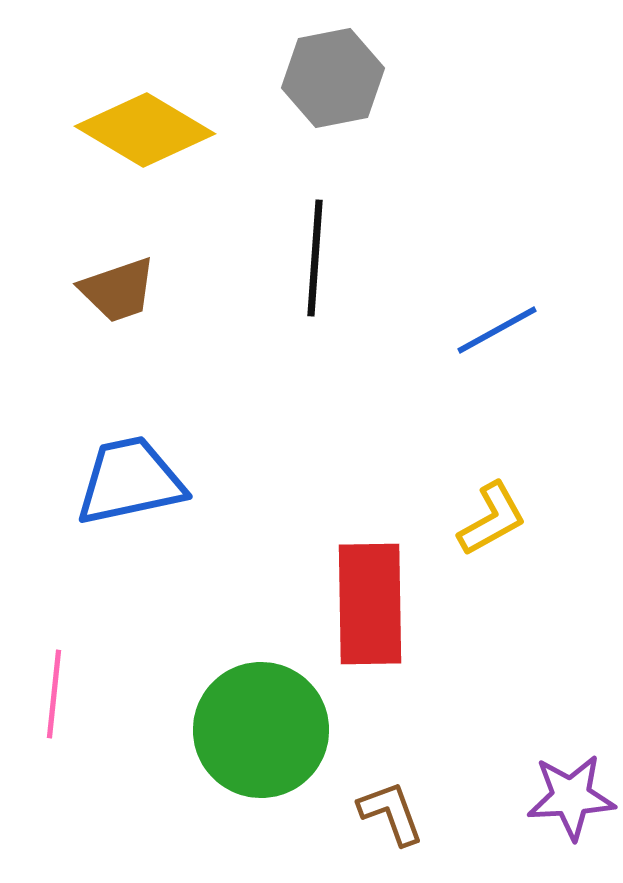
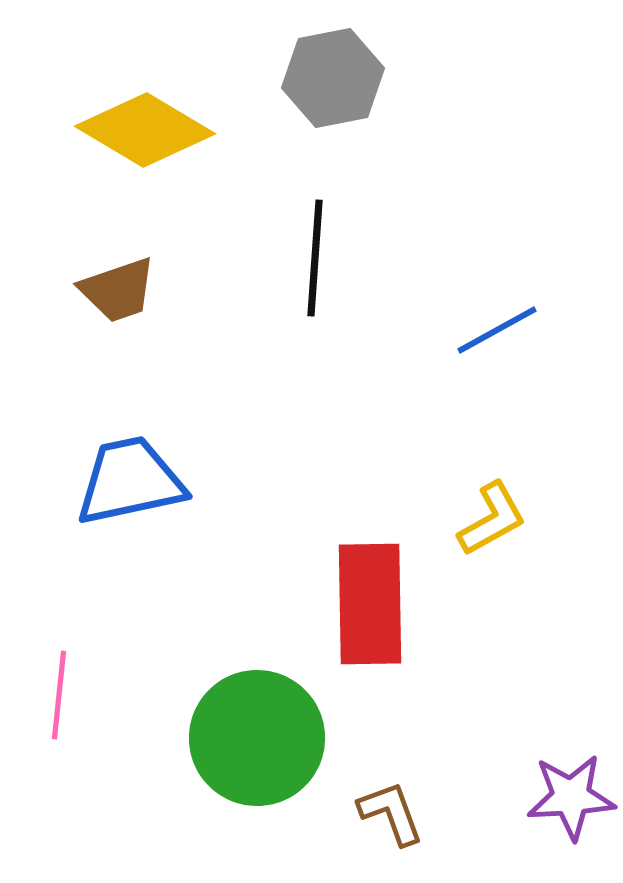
pink line: moved 5 px right, 1 px down
green circle: moved 4 px left, 8 px down
